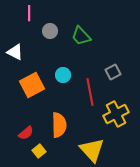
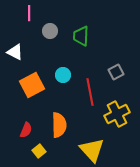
green trapezoid: rotated 45 degrees clockwise
gray square: moved 3 px right
yellow cross: moved 1 px right
red semicircle: moved 3 px up; rotated 28 degrees counterclockwise
